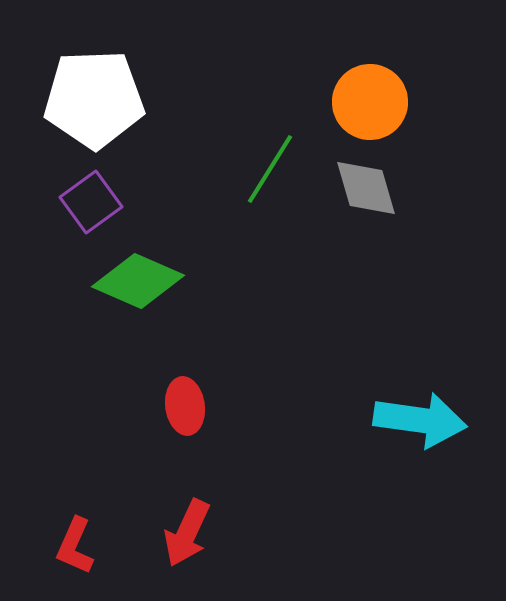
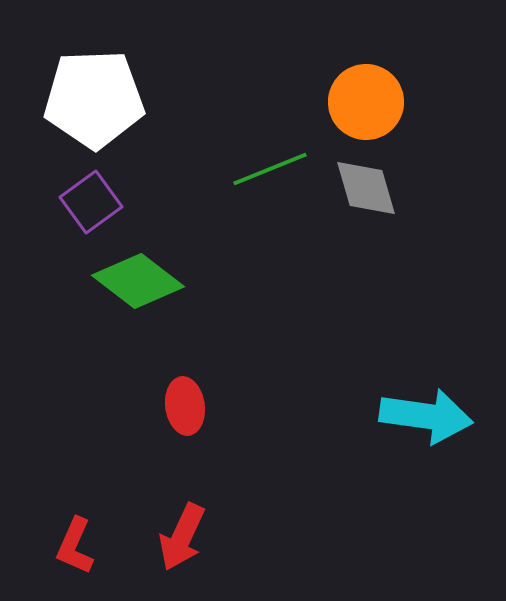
orange circle: moved 4 px left
green line: rotated 36 degrees clockwise
green diamond: rotated 14 degrees clockwise
cyan arrow: moved 6 px right, 4 px up
red arrow: moved 5 px left, 4 px down
